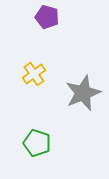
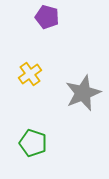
yellow cross: moved 4 px left
green pentagon: moved 4 px left
